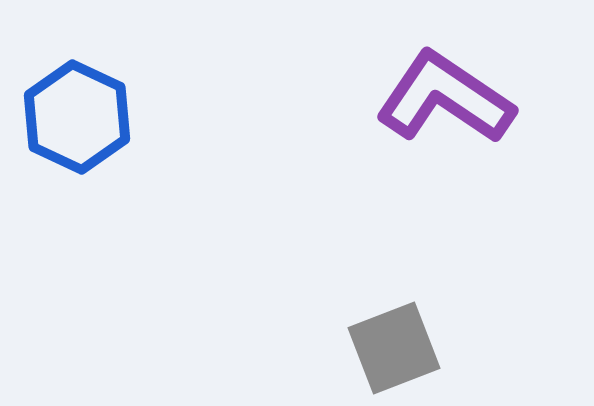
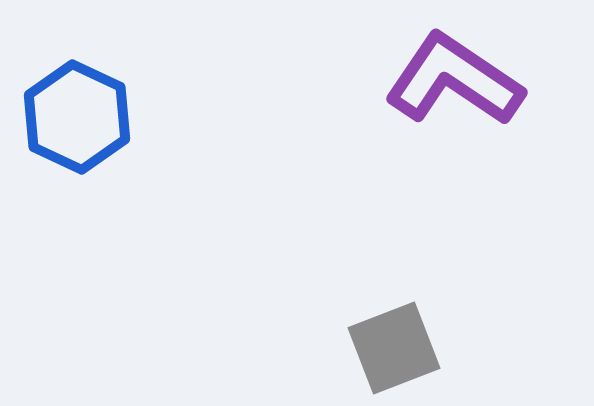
purple L-shape: moved 9 px right, 18 px up
